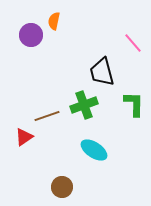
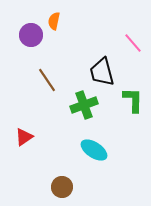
green L-shape: moved 1 px left, 4 px up
brown line: moved 36 px up; rotated 75 degrees clockwise
